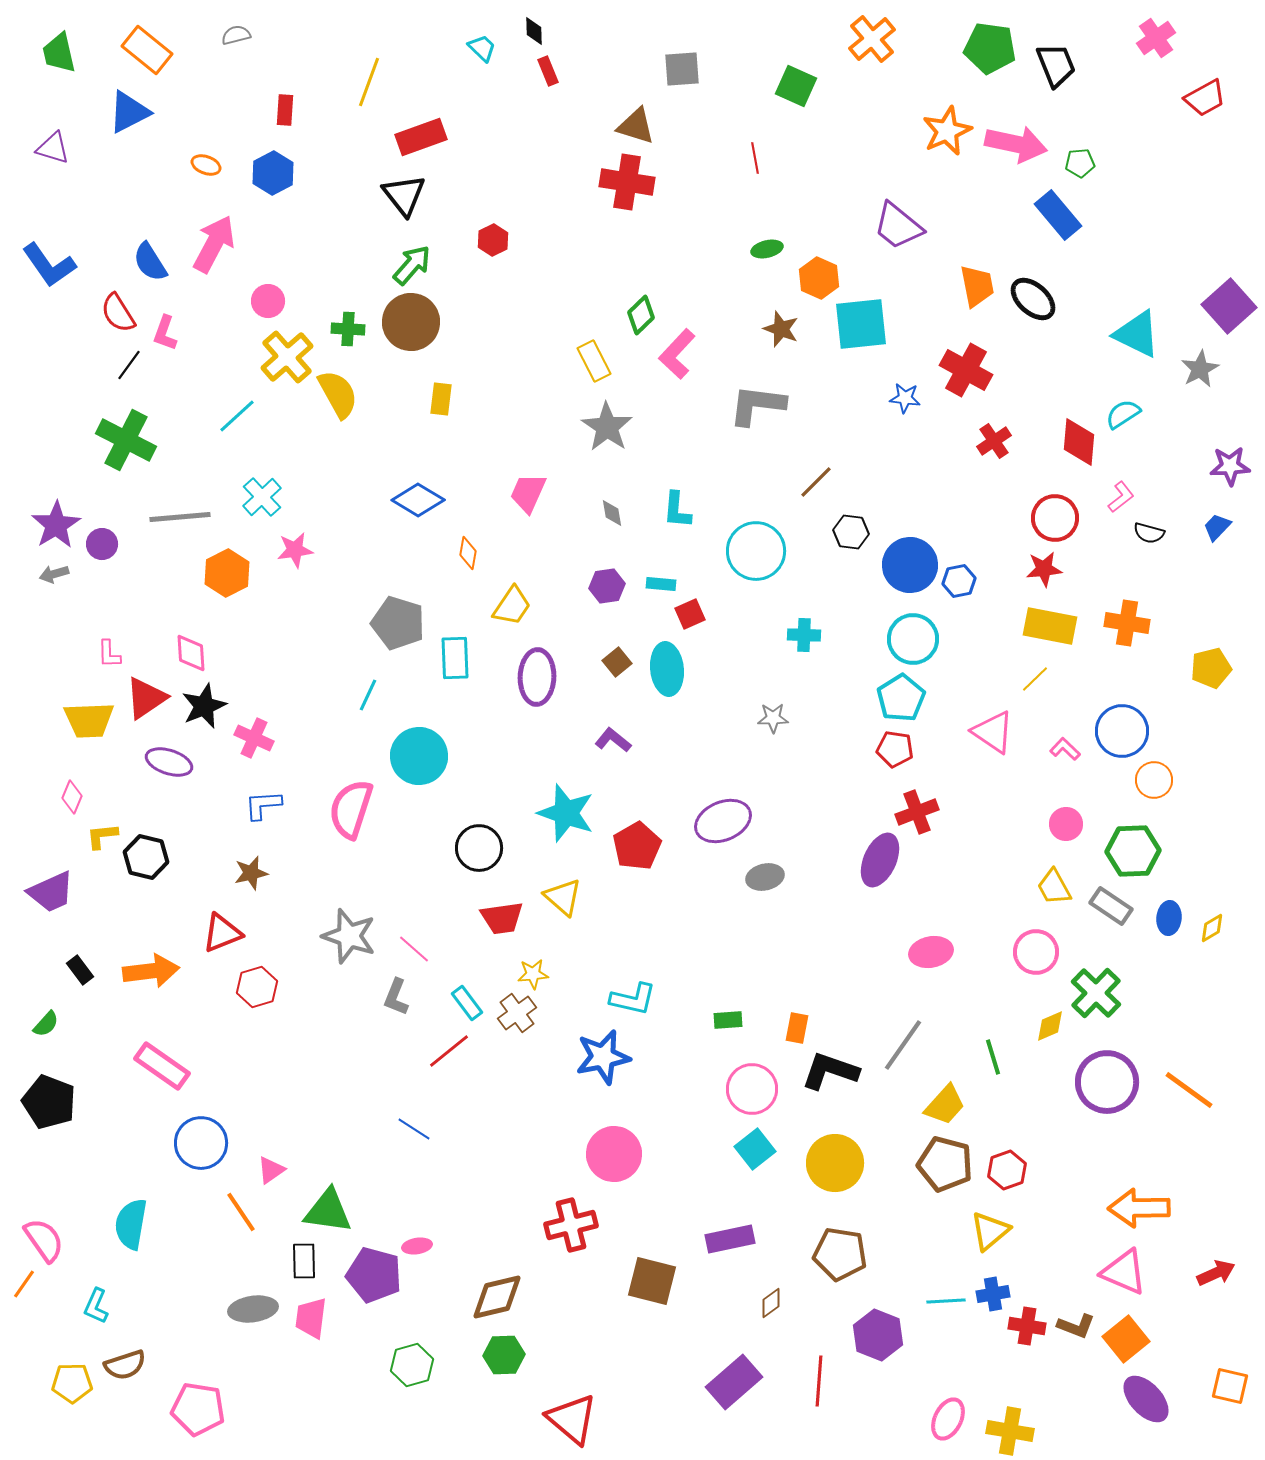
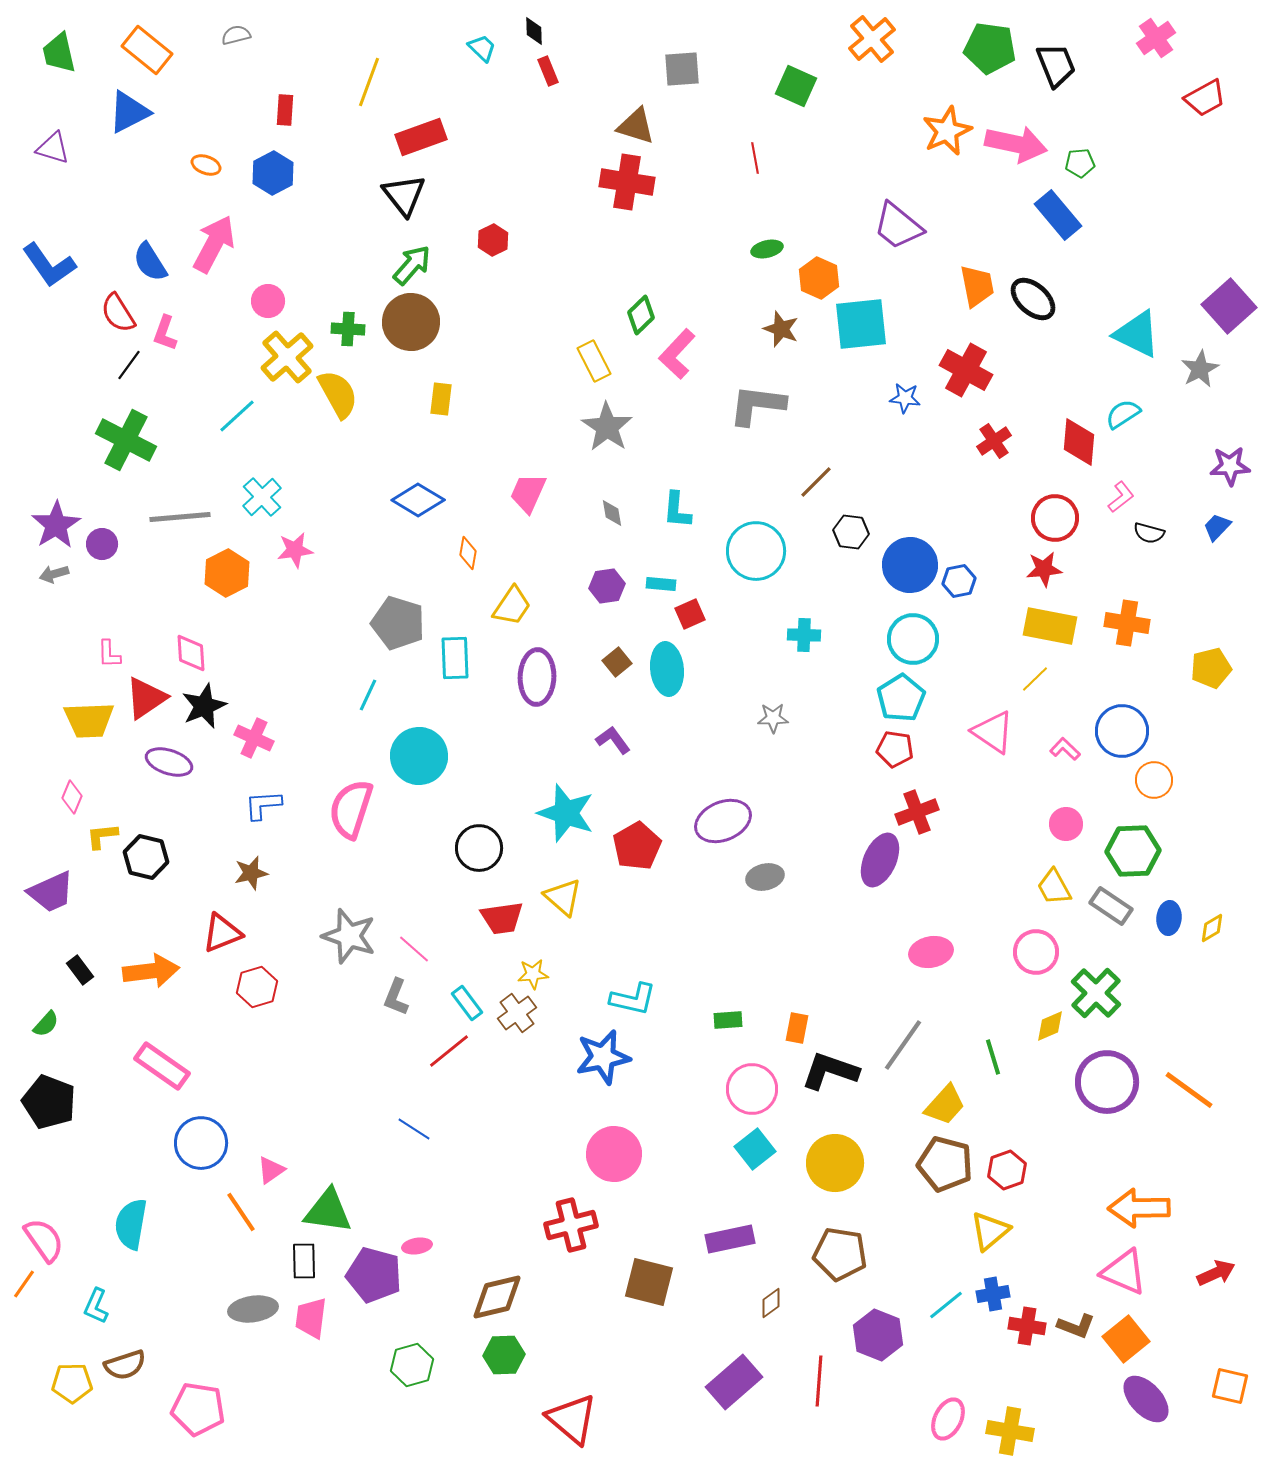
purple L-shape at (613, 740): rotated 15 degrees clockwise
brown square at (652, 1281): moved 3 px left, 1 px down
cyan line at (946, 1301): moved 4 px down; rotated 36 degrees counterclockwise
